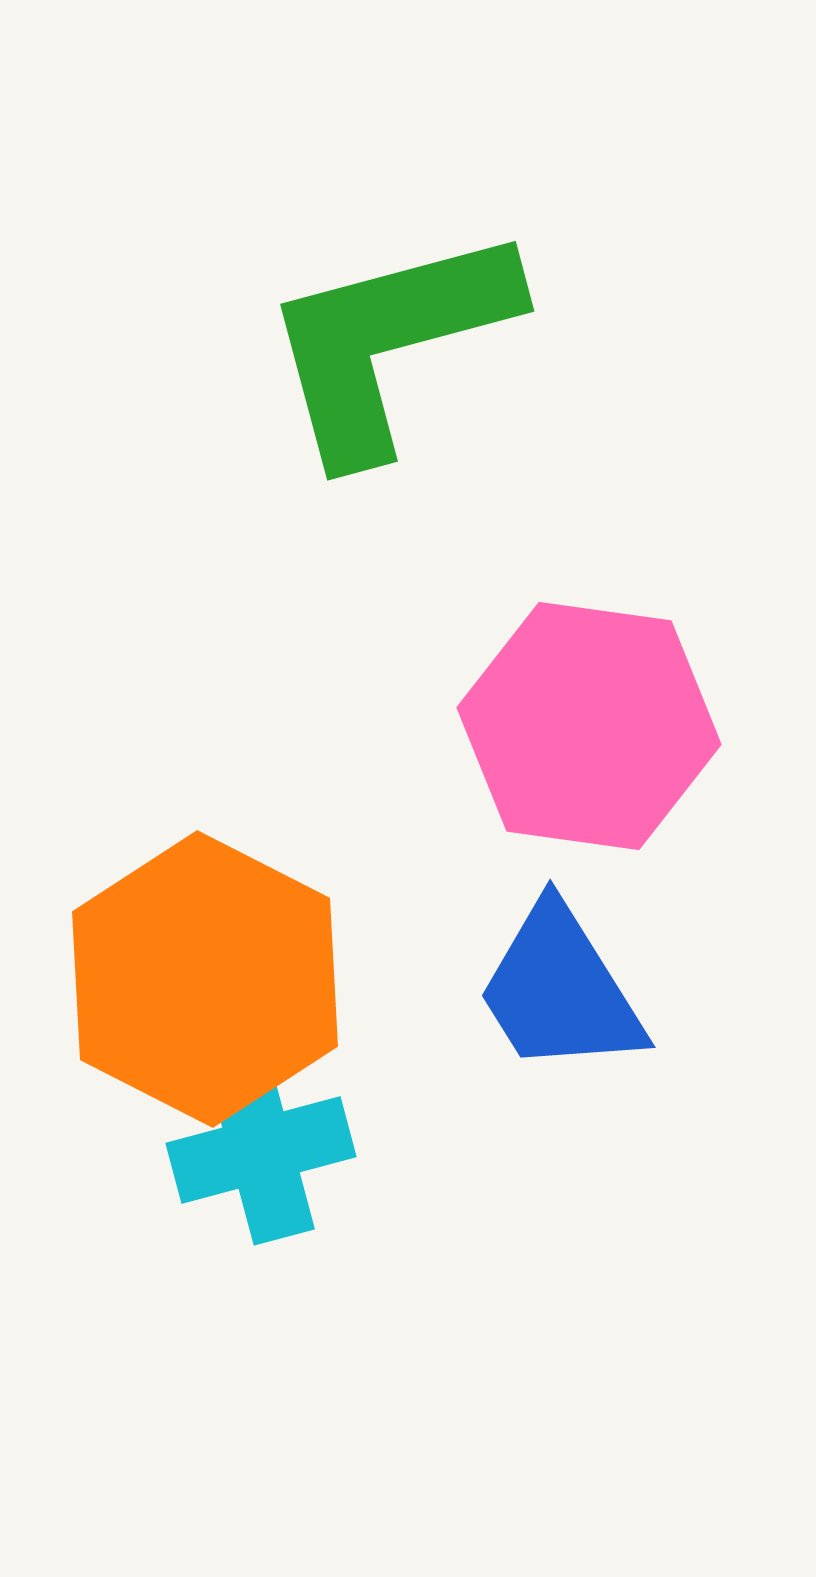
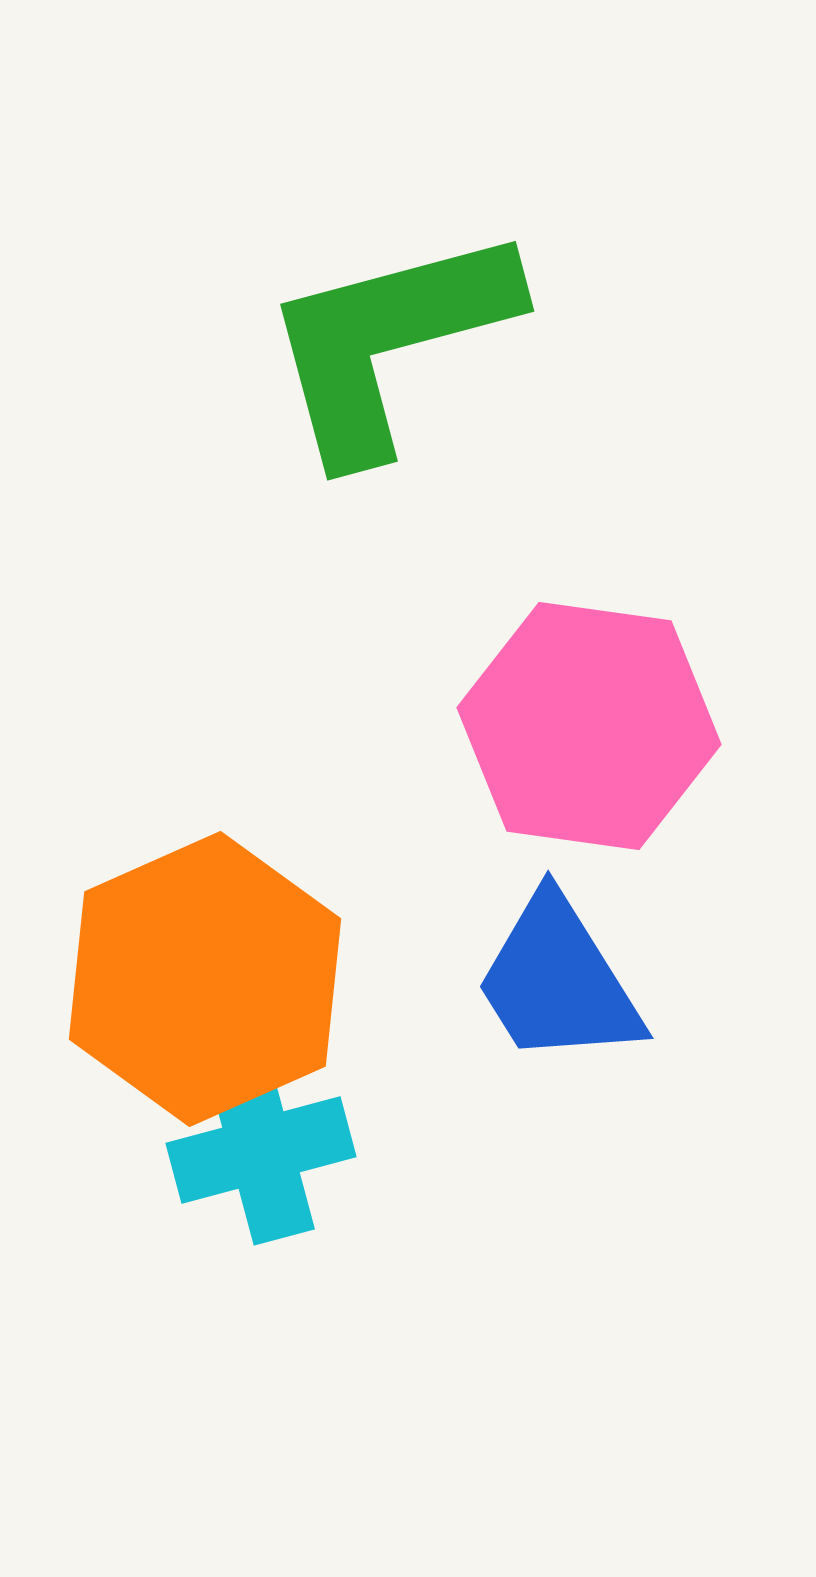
orange hexagon: rotated 9 degrees clockwise
blue trapezoid: moved 2 px left, 9 px up
